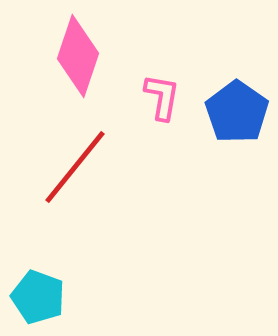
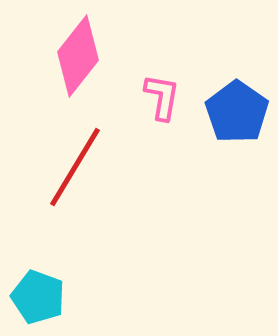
pink diamond: rotated 20 degrees clockwise
red line: rotated 8 degrees counterclockwise
